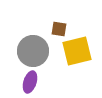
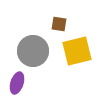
brown square: moved 5 px up
purple ellipse: moved 13 px left, 1 px down
